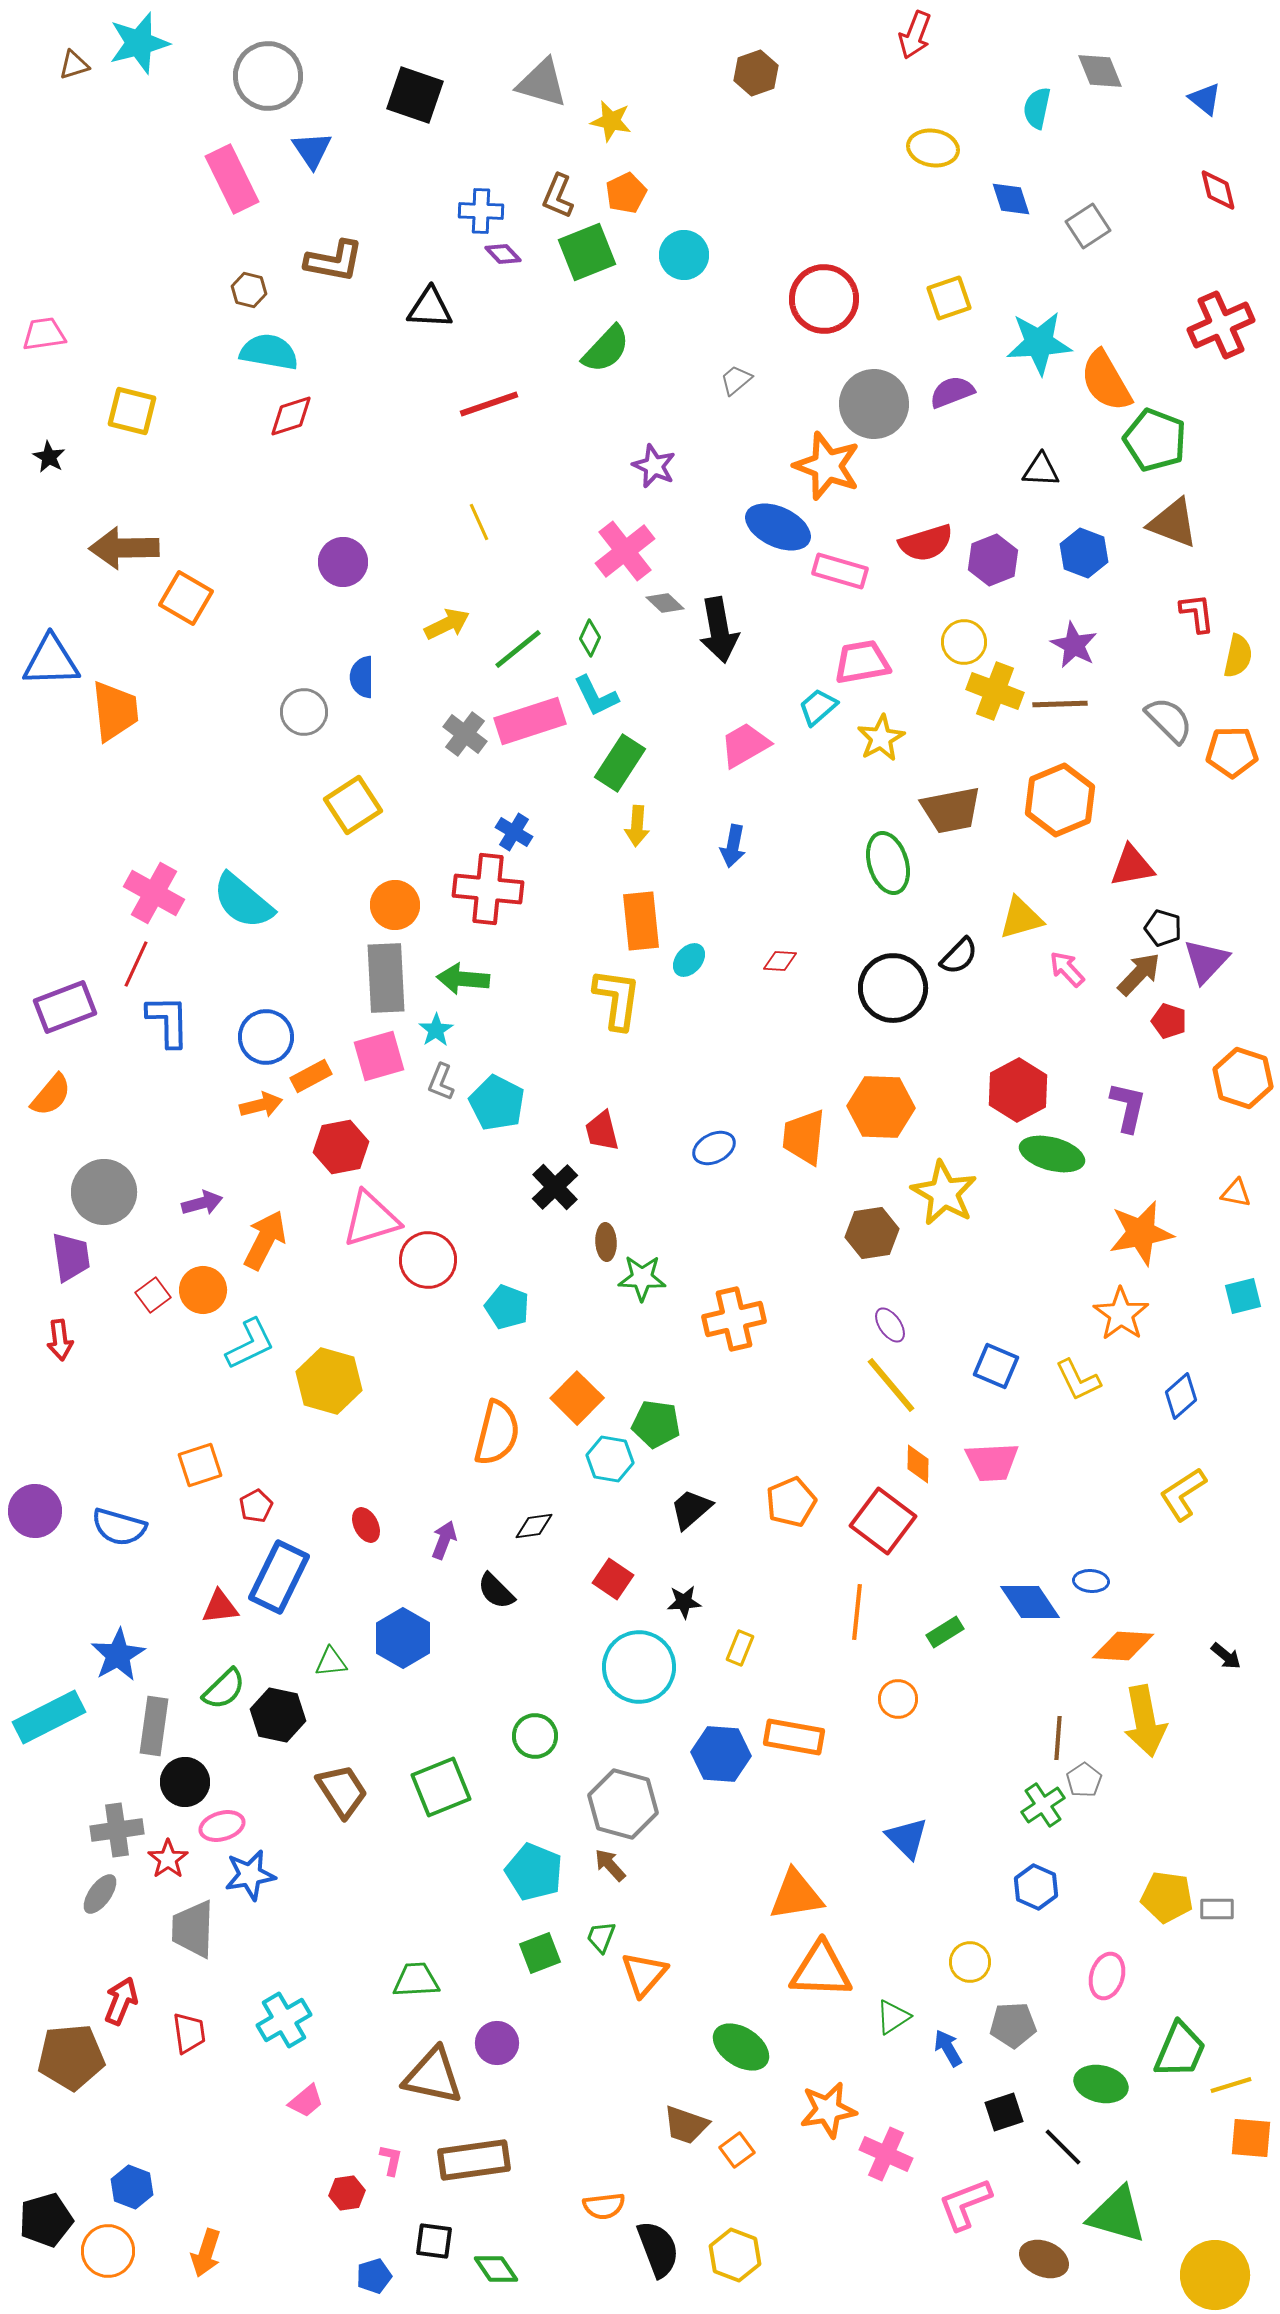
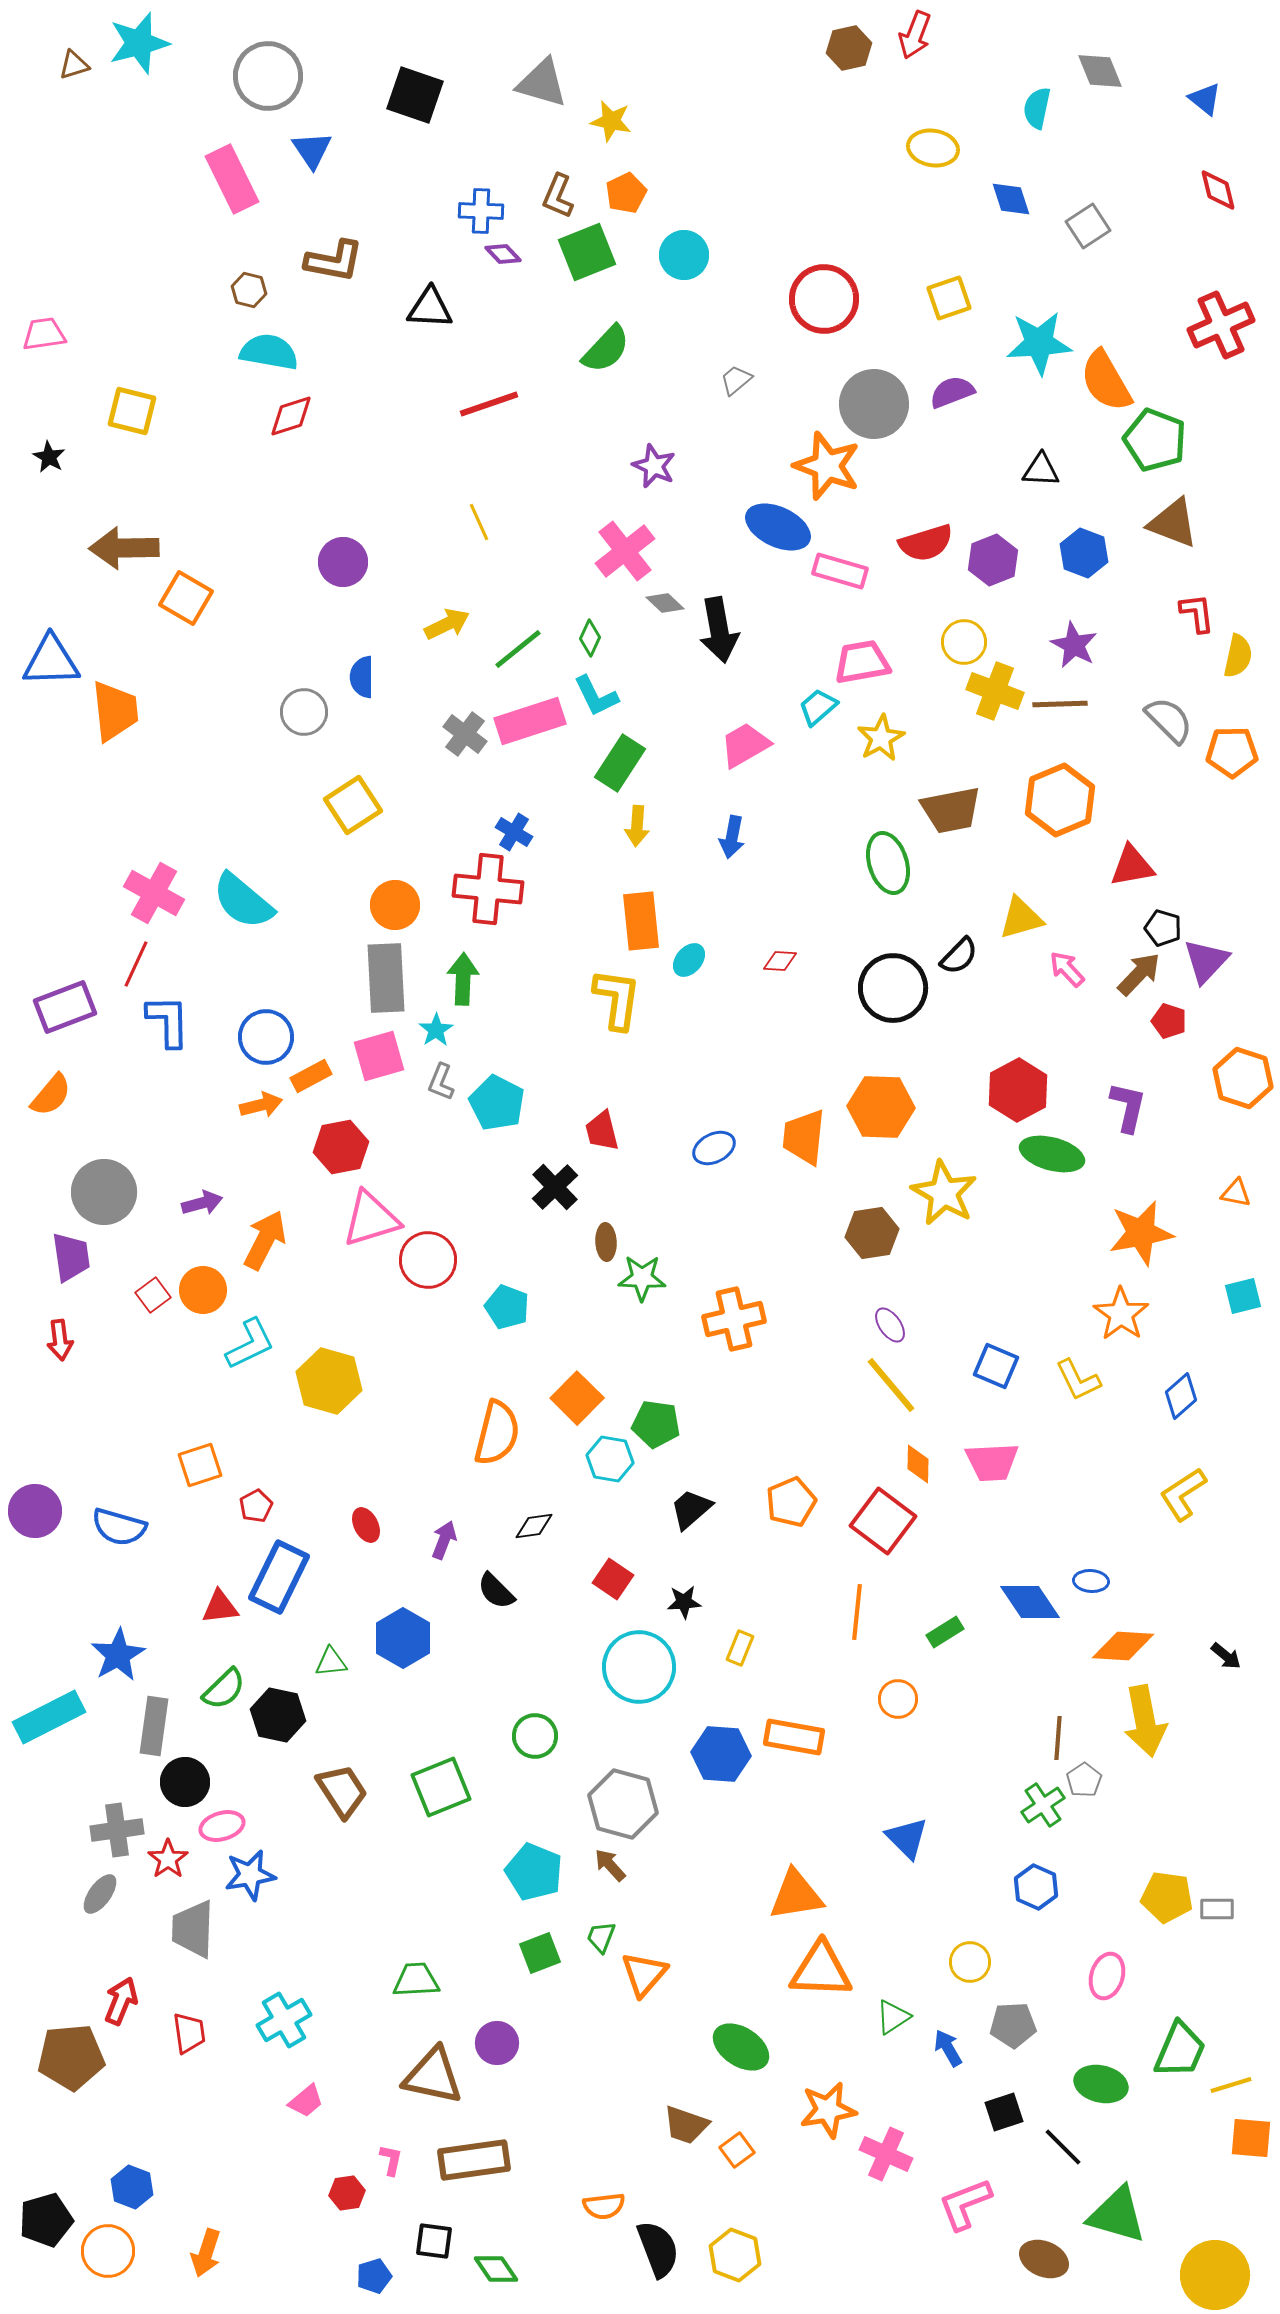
brown hexagon at (756, 73): moved 93 px right, 25 px up; rotated 6 degrees clockwise
blue arrow at (733, 846): moved 1 px left, 9 px up
green arrow at (463, 979): rotated 87 degrees clockwise
